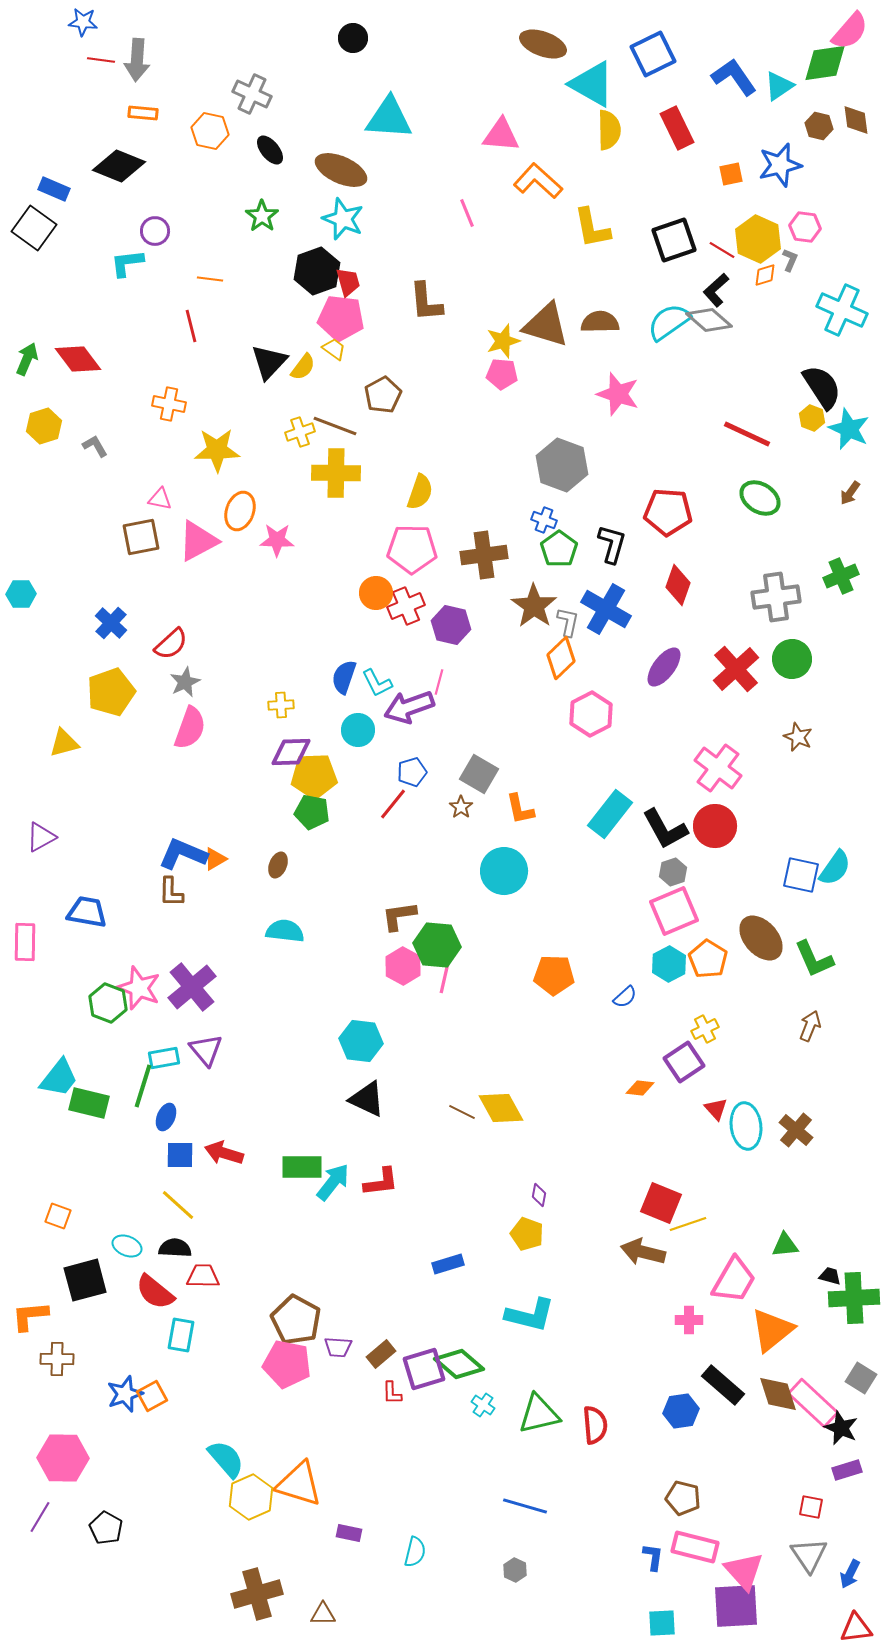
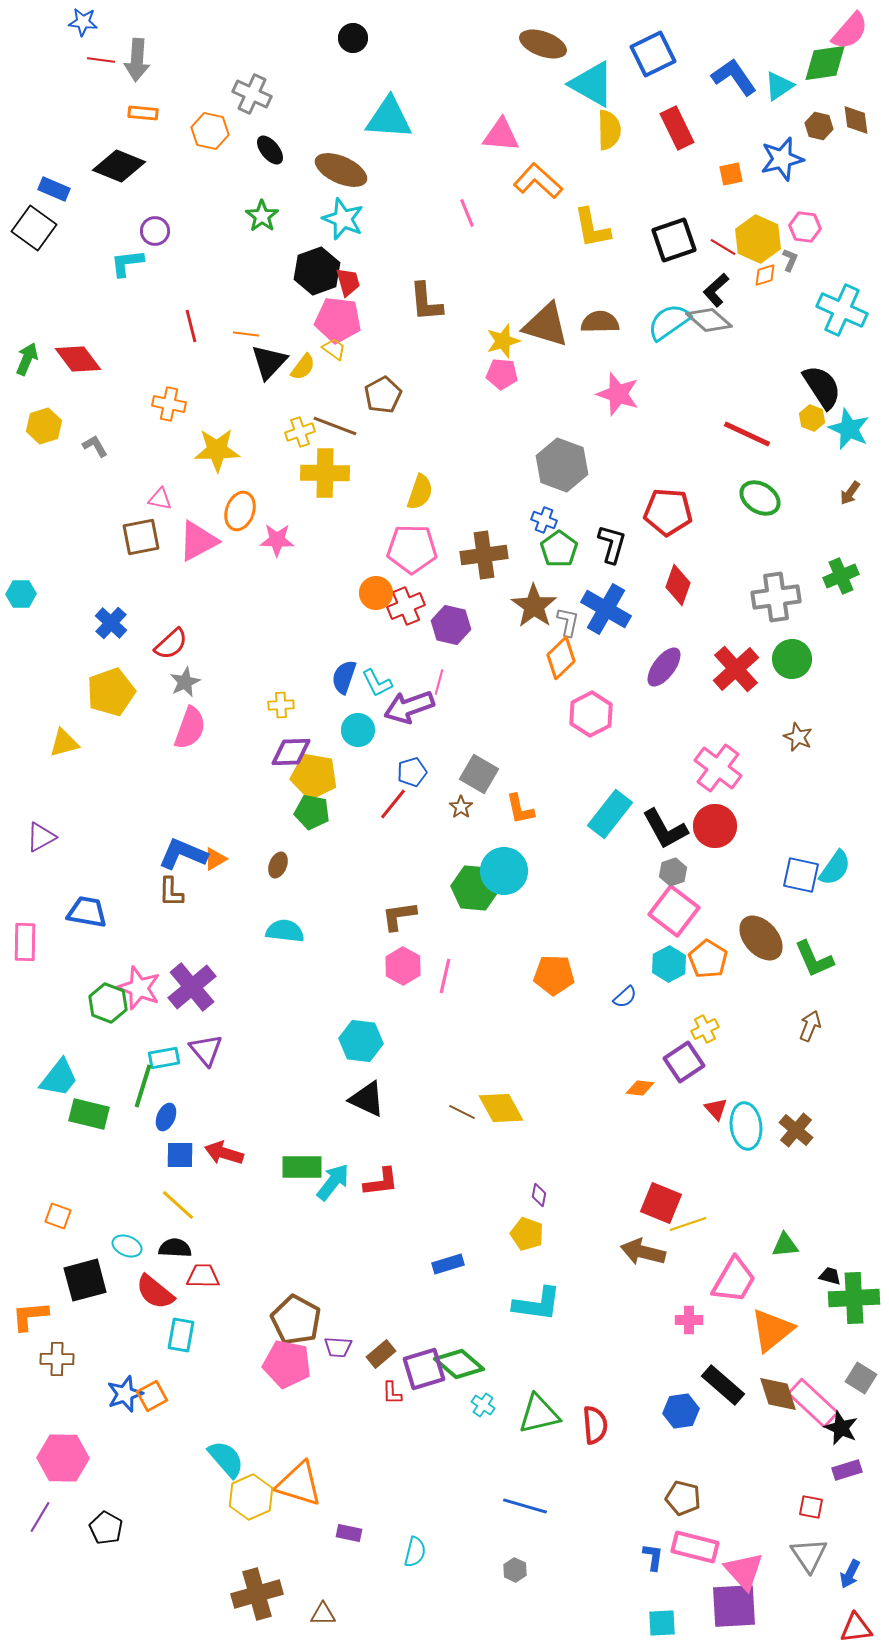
blue star at (780, 165): moved 2 px right, 6 px up
red line at (722, 250): moved 1 px right, 3 px up
orange line at (210, 279): moved 36 px right, 55 px down
pink pentagon at (341, 318): moved 3 px left, 2 px down
yellow cross at (336, 473): moved 11 px left
yellow pentagon at (314, 776): rotated 12 degrees clockwise
pink square at (674, 911): rotated 30 degrees counterclockwise
green hexagon at (437, 945): moved 38 px right, 57 px up
green rectangle at (89, 1103): moved 11 px down
cyan L-shape at (530, 1315): moved 7 px right, 11 px up; rotated 6 degrees counterclockwise
purple square at (736, 1606): moved 2 px left
